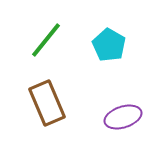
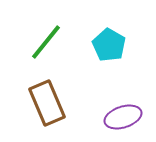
green line: moved 2 px down
